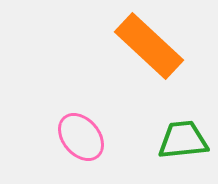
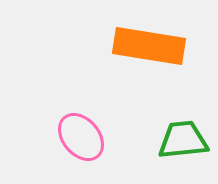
orange rectangle: rotated 34 degrees counterclockwise
